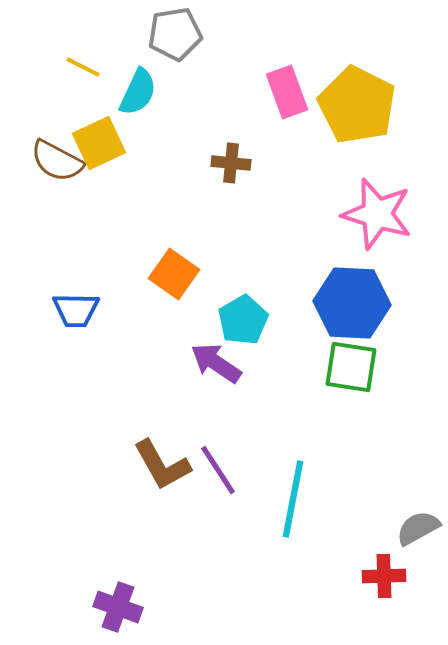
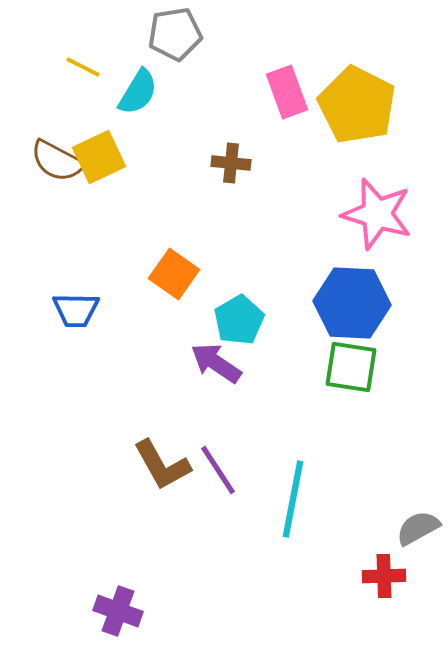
cyan semicircle: rotated 6 degrees clockwise
yellow square: moved 14 px down
cyan pentagon: moved 4 px left
purple cross: moved 4 px down
